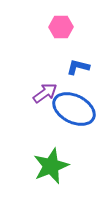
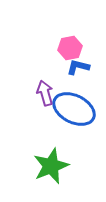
pink hexagon: moved 9 px right, 21 px down; rotated 10 degrees counterclockwise
purple arrow: rotated 70 degrees counterclockwise
